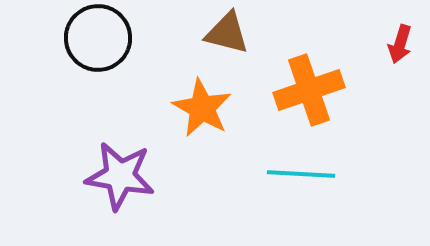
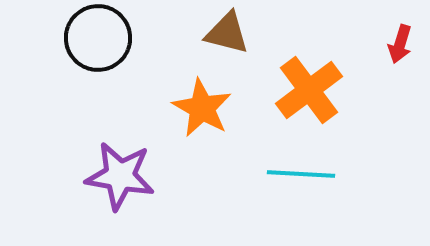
orange cross: rotated 18 degrees counterclockwise
